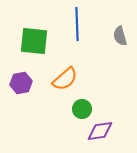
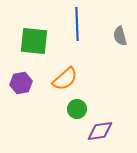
green circle: moved 5 px left
